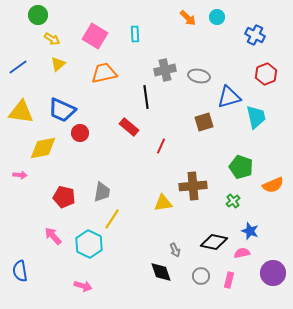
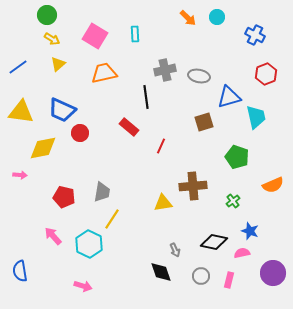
green circle at (38, 15): moved 9 px right
green pentagon at (241, 167): moved 4 px left, 10 px up
